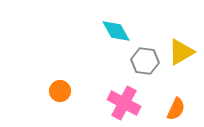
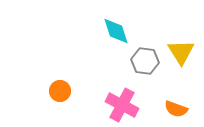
cyan diamond: rotated 12 degrees clockwise
yellow triangle: rotated 32 degrees counterclockwise
pink cross: moved 2 px left, 2 px down
orange semicircle: rotated 85 degrees clockwise
